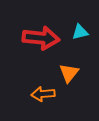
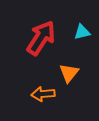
cyan triangle: moved 2 px right
red arrow: rotated 63 degrees counterclockwise
